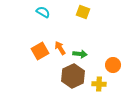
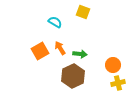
cyan semicircle: moved 12 px right, 10 px down
yellow cross: moved 19 px right, 1 px up; rotated 16 degrees counterclockwise
